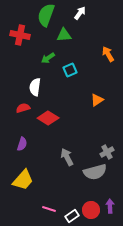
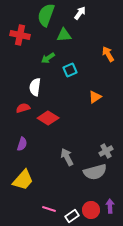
orange triangle: moved 2 px left, 3 px up
gray cross: moved 1 px left, 1 px up
